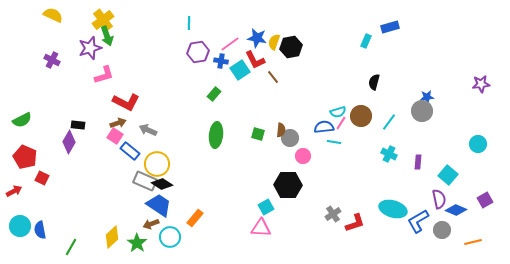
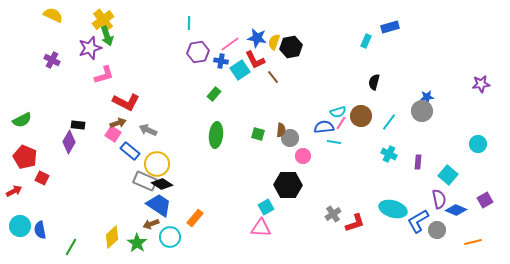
pink square at (115, 136): moved 2 px left, 2 px up
gray circle at (442, 230): moved 5 px left
